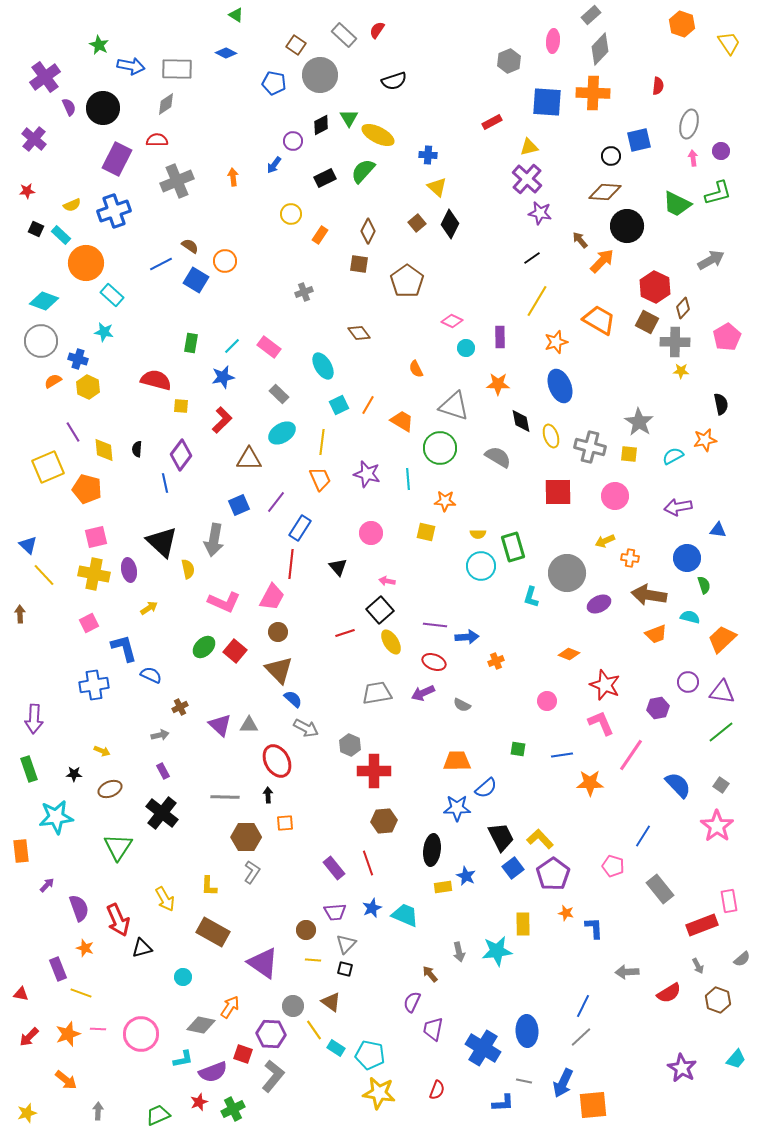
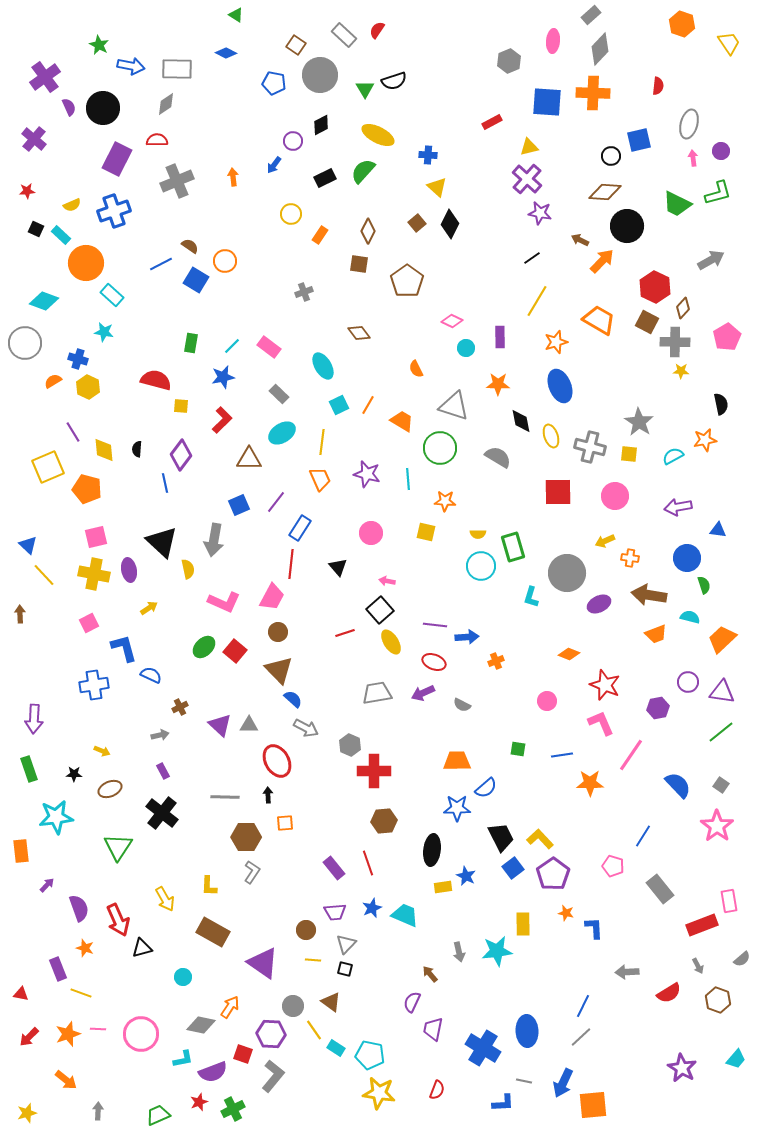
green triangle at (349, 118): moved 16 px right, 29 px up
brown arrow at (580, 240): rotated 24 degrees counterclockwise
gray circle at (41, 341): moved 16 px left, 2 px down
